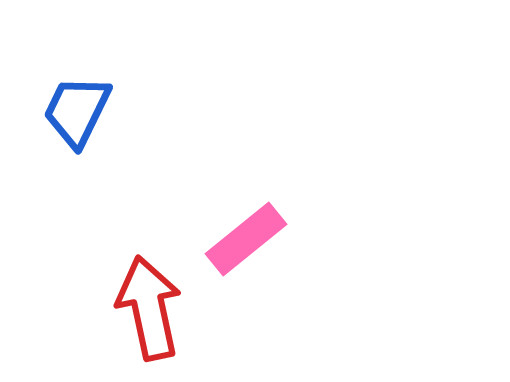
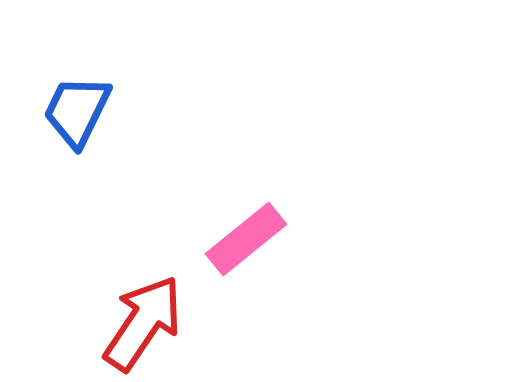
red arrow: moved 6 px left, 15 px down; rotated 46 degrees clockwise
